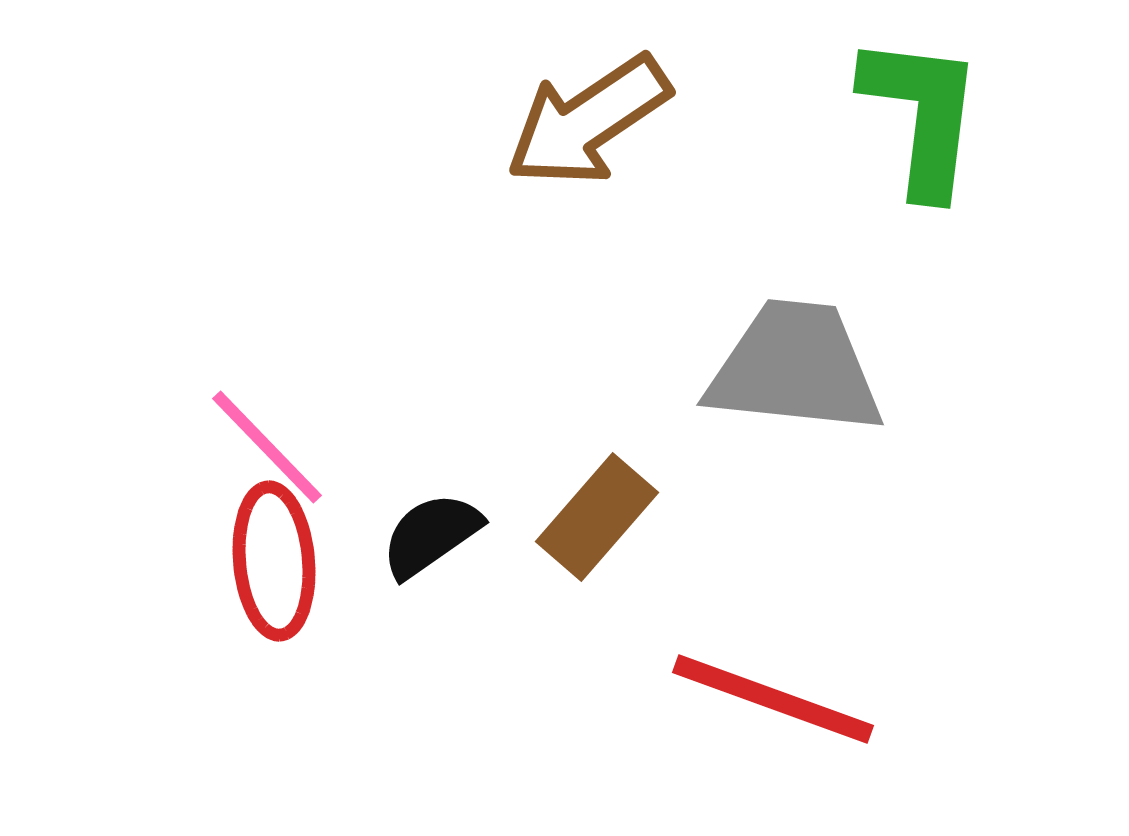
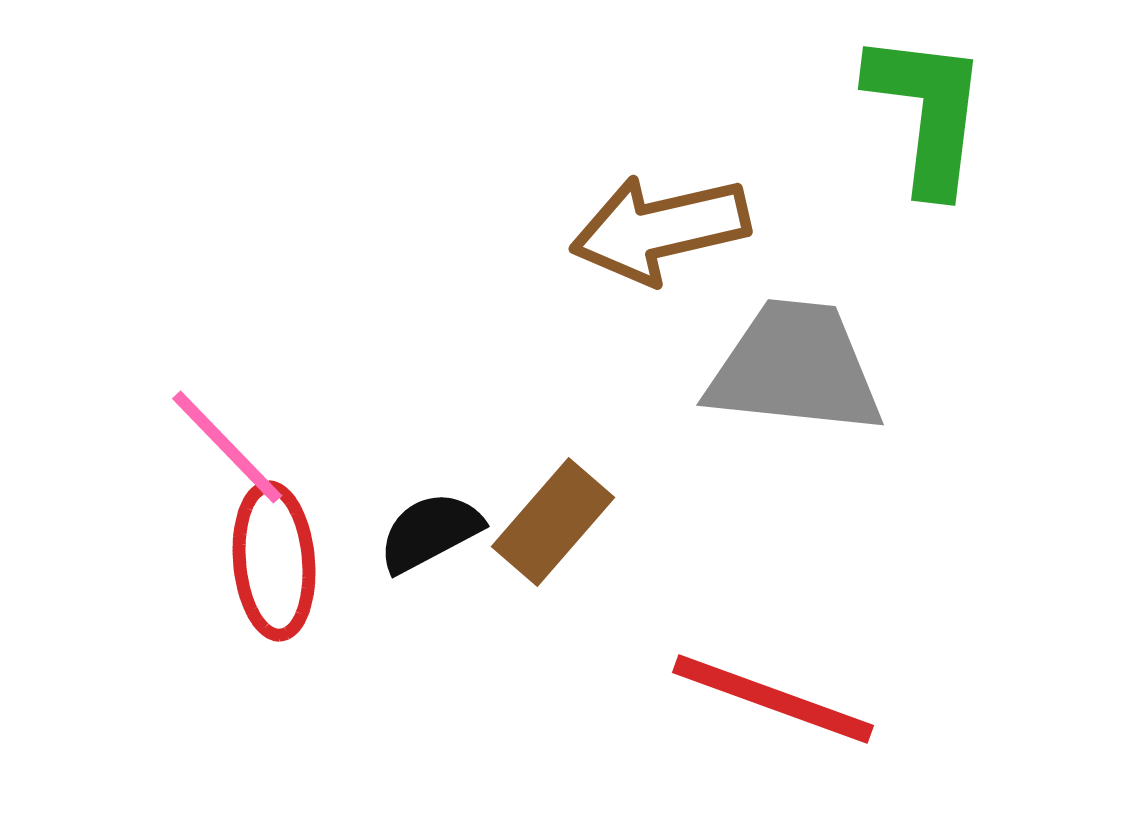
green L-shape: moved 5 px right, 3 px up
brown arrow: moved 72 px right, 108 px down; rotated 21 degrees clockwise
pink line: moved 40 px left
brown rectangle: moved 44 px left, 5 px down
black semicircle: moved 1 px left, 3 px up; rotated 7 degrees clockwise
